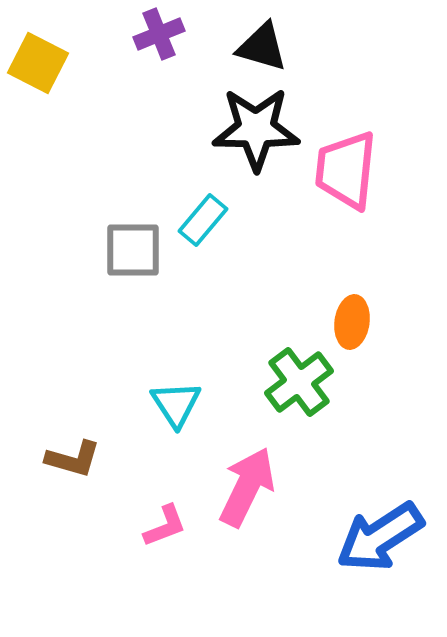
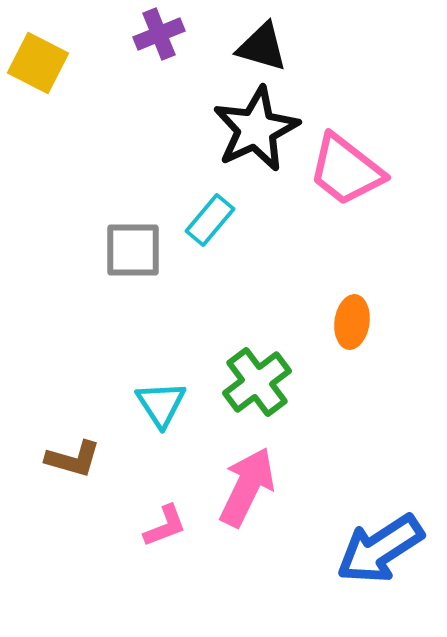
black star: rotated 26 degrees counterclockwise
pink trapezoid: rotated 58 degrees counterclockwise
cyan rectangle: moved 7 px right
green cross: moved 42 px left
cyan triangle: moved 15 px left
blue arrow: moved 12 px down
